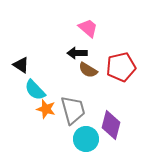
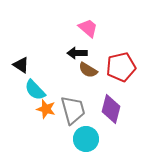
purple diamond: moved 16 px up
